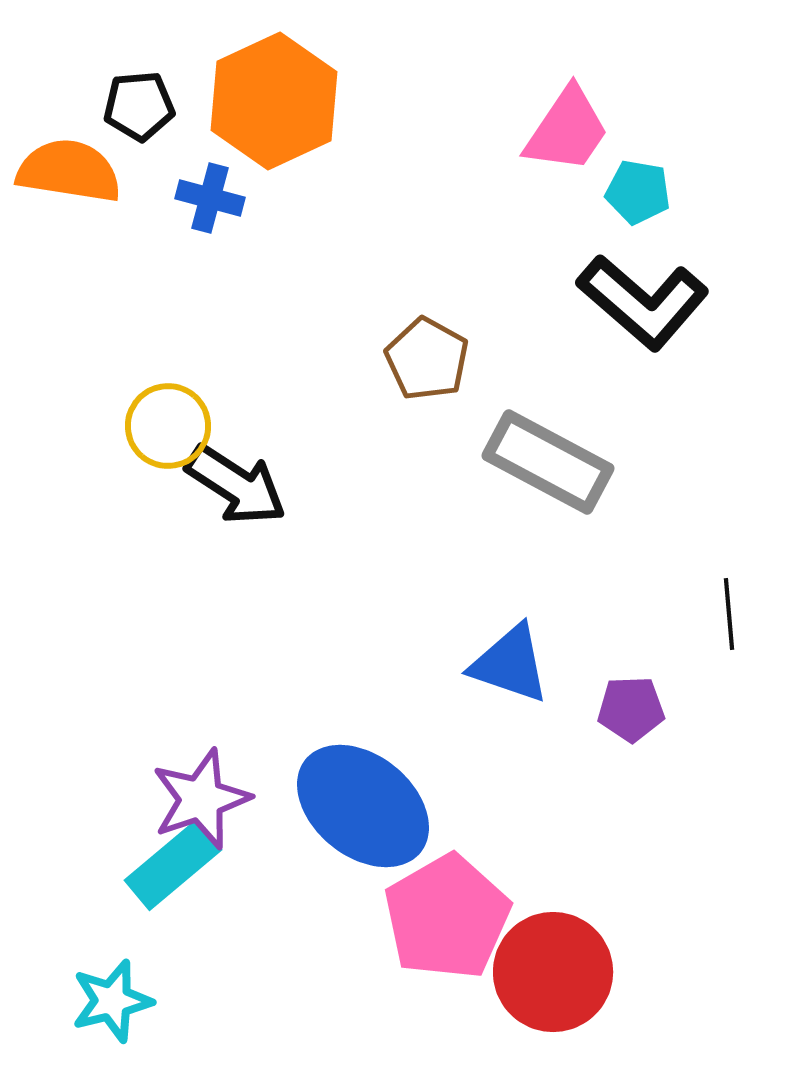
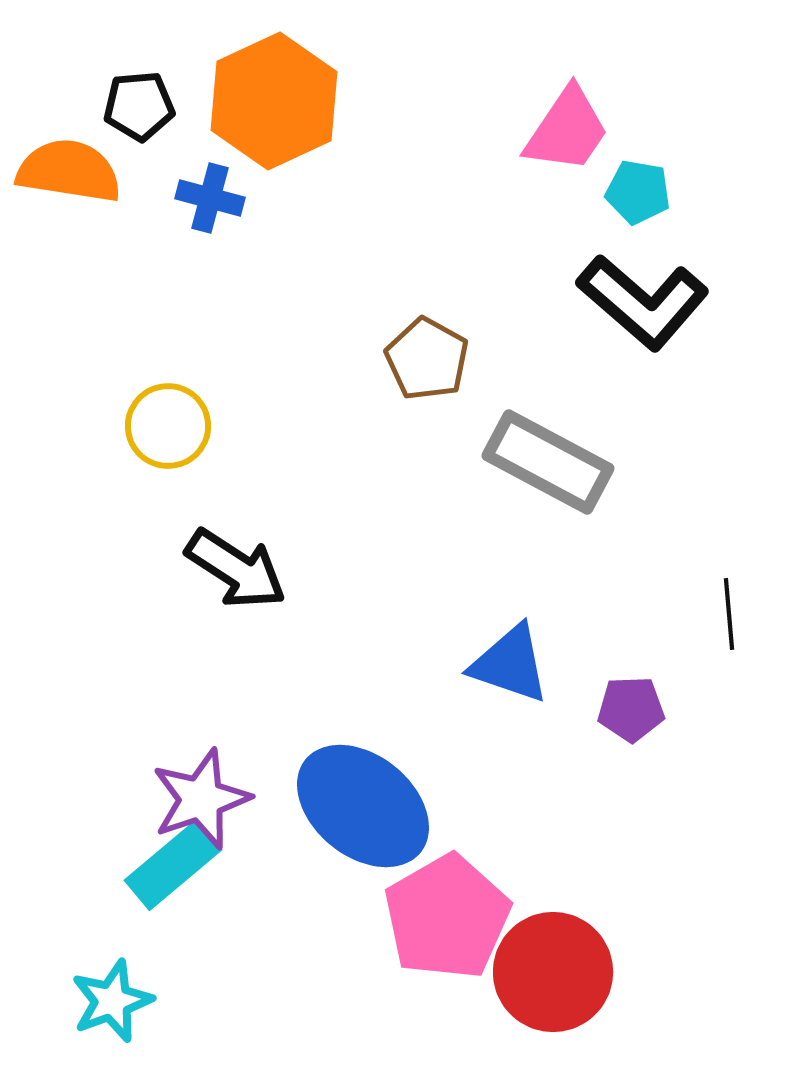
black arrow: moved 84 px down
cyan star: rotated 6 degrees counterclockwise
